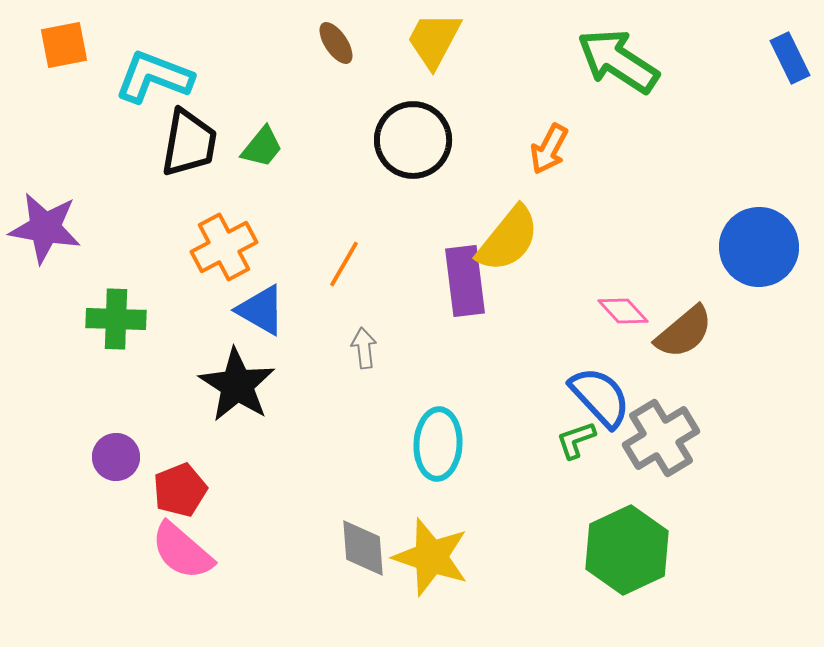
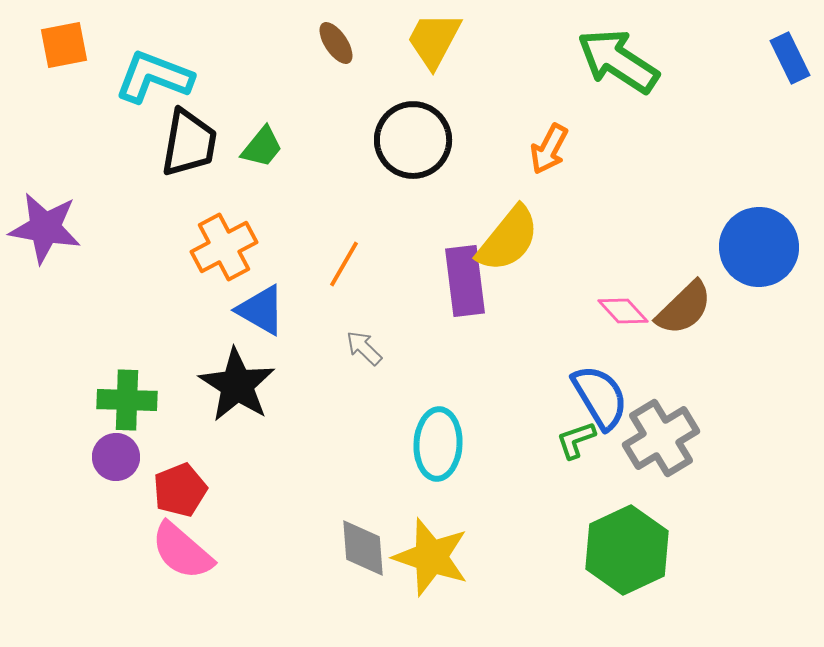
green cross: moved 11 px right, 81 px down
brown semicircle: moved 24 px up; rotated 4 degrees counterclockwise
gray arrow: rotated 39 degrees counterclockwise
blue semicircle: rotated 12 degrees clockwise
